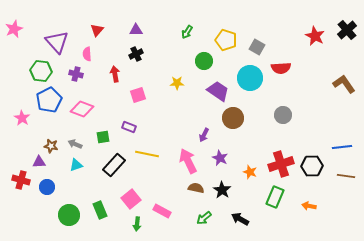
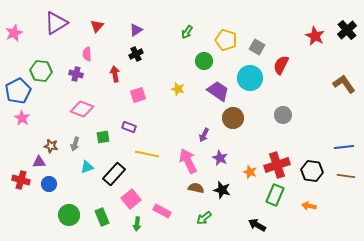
pink star at (14, 29): moved 4 px down
red triangle at (97, 30): moved 4 px up
purple triangle at (136, 30): rotated 32 degrees counterclockwise
purple triangle at (57, 42): moved 1 px left, 19 px up; rotated 40 degrees clockwise
red semicircle at (281, 68): moved 3 px up; rotated 120 degrees clockwise
yellow star at (177, 83): moved 1 px right, 6 px down; rotated 16 degrees clockwise
blue pentagon at (49, 100): moved 31 px left, 9 px up
gray arrow at (75, 144): rotated 96 degrees counterclockwise
blue line at (342, 147): moved 2 px right
red cross at (281, 164): moved 4 px left, 1 px down
cyan triangle at (76, 165): moved 11 px right, 2 px down
black rectangle at (114, 165): moved 9 px down
black hexagon at (312, 166): moved 5 px down; rotated 10 degrees clockwise
blue circle at (47, 187): moved 2 px right, 3 px up
black star at (222, 190): rotated 18 degrees counterclockwise
green rectangle at (275, 197): moved 2 px up
green rectangle at (100, 210): moved 2 px right, 7 px down
black arrow at (240, 219): moved 17 px right, 6 px down
